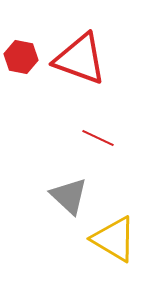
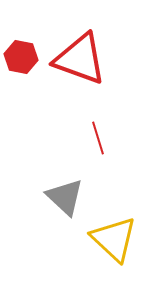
red line: rotated 48 degrees clockwise
gray triangle: moved 4 px left, 1 px down
yellow triangle: rotated 12 degrees clockwise
